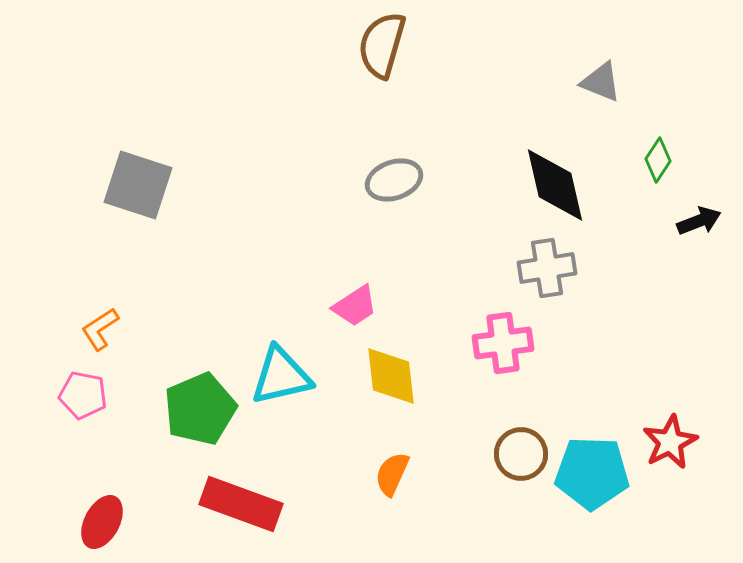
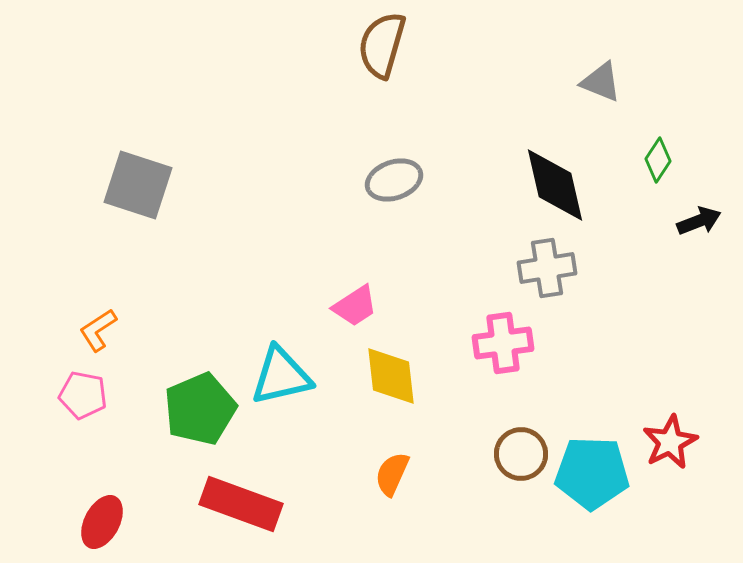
orange L-shape: moved 2 px left, 1 px down
